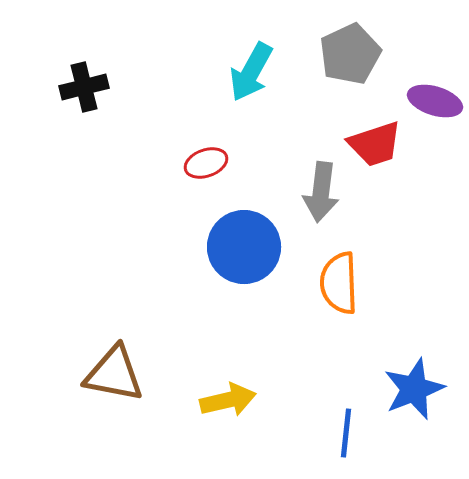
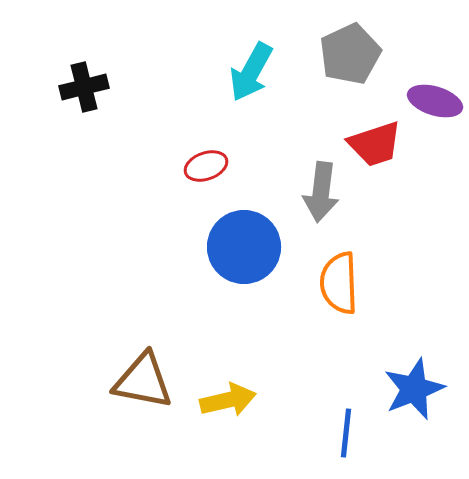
red ellipse: moved 3 px down
brown triangle: moved 29 px right, 7 px down
